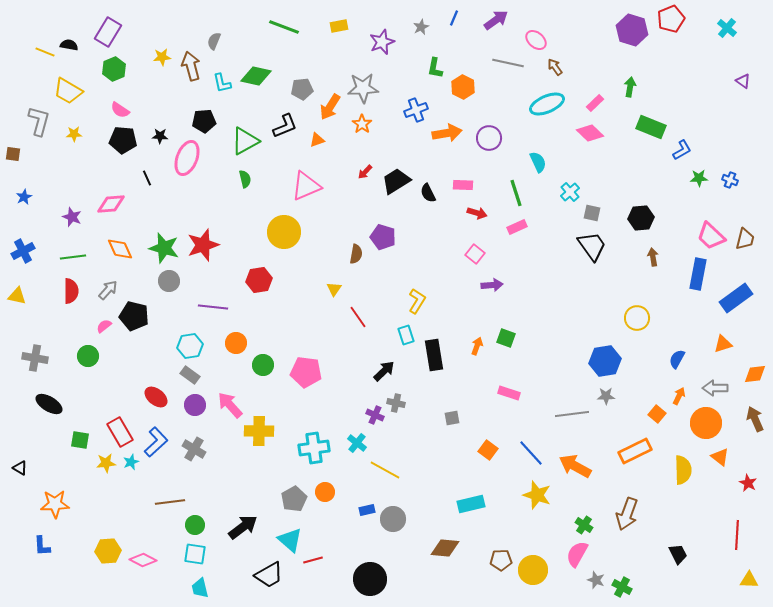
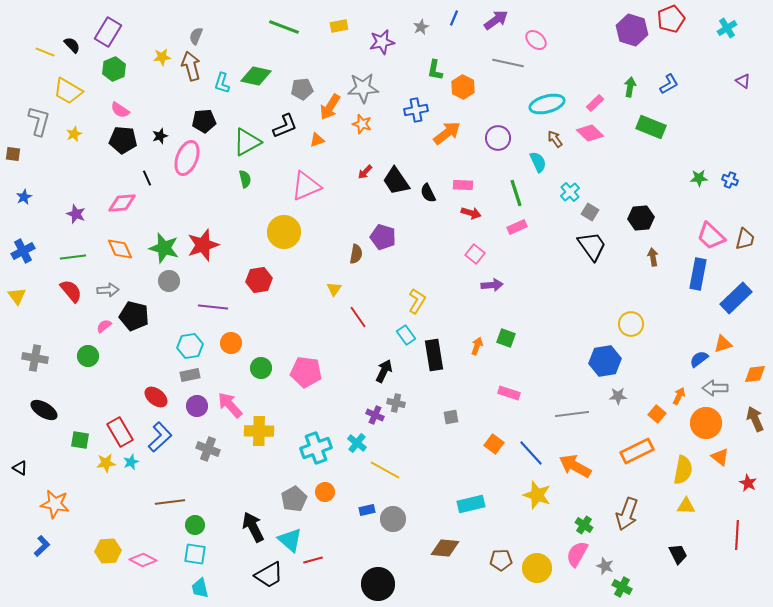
cyan cross at (727, 28): rotated 18 degrees clockwise
gray semicircle at (214, 41): moved 18 px left, 5 px up
purple star at (382, 42): rotated 10 degrees clockwise
black semicircle at (69, 45): moved 3 px right; rotated 36 degrees clockwise
brown arrow at (555, 67): moved 72 px down
green L-shape at (435, 68): moved 2 px down
cyan L-shape at (222, 83): rotated 30 degrees clockwise
cyan ellipse at (547, 104): rotated 8 degrees clockwise
blue cross at (416, 110): rotated 10 degrees clockwise
orange star at (362, 124): rotated 18 degrees counterclockwise
orange arrow at (447, 133): rotated 28 degrees counterclockwise
yellow star at (74, 134): rotated 21 degrees counterclockwise
black star at (160, 136): rotated 21 degrees counterclockwise
purple circle at (489, 138): moved 9 px right
green triangle at (245, 141): moved 2 px right, 1 px down
blue L-shape at (682, 150): moved 13 px left, 66 px up
black trapezoid at (396, 181): rotated 92 degrees counterclockwise
pink diamond at (111, 204): moved 11 px right, 1 px up
red arrow at (477, 213): moved 6 px left
gray square at (592, 213): moved 2 px left, 1 px up; rotated 18 degrees clockwise
purple star at (72, 217): moved 4 px right, 3 px up
gray arrow at (108, 290): rotated 45 degrees clockwise
red semicircle at (71, 291): rotated 40 degrees counterclockwise
yellow triangle at (17, 296): rotated 42 degrees clockwise
blue rectangle at (736, 298): rotated 8 degrees counterclockwise
yellow circle at (637, 318): moved 6 px left, 6 px down
cyan rectangle at (406, 335): rotated 18 degrees counterclockwise
orange circle at (236, 343): moved 5 px left
blue semicircle at (677, 359): moved 22 px right; rotated 24 degrees clockwise
green circle at (263, 365): moved 2 px left, 3 px down
black arrow at (384, 371): rotated 20 degrees counterclockwise
gray rectangle at (190, 375): rotated 48 degrees counterclockwise
gray star at (606, 396): moved 12 px right
black ellipse at (49, 404): moved 5 px left, 6 px down
purple circle at (195, 405): moved 2 px right, 1 px down
gray square at (452, 418): moved 1 px left, 1 px up
blue L-shape at (156, 442): moved 4 px right, 5 px up
cyan cross at (314, 448): moved 2 px right; rotated 12 degrees counterclockwise
gray cross at (194, 449): moved 14 px right; rotated 10 degrees counterclockwise
orange square at (488, 450): moved 6 px right, 6 px up
orange rectangle at (635, 451): moved 2 px right
yellow semicircle at (683, 470): rotated 12 degrees clockwise
orange star at (55, 504): rotated 12 degrees clockwise
black arrow at (243, 527): moved 10 px right; rotated 80 degrees counterclockwise
blue L-shape at (42, 546): rotated 130 degrees counterclockwise
yellow circle at (533, 570): moved 4 px right, 2 px up
black circle at (370, 579): moved 8 px right, 5 px down
gray star at (596, 580): moved 9 px right, 14 px up
yellow triangle at (749, 580): moved 63 px left, 74 px up
